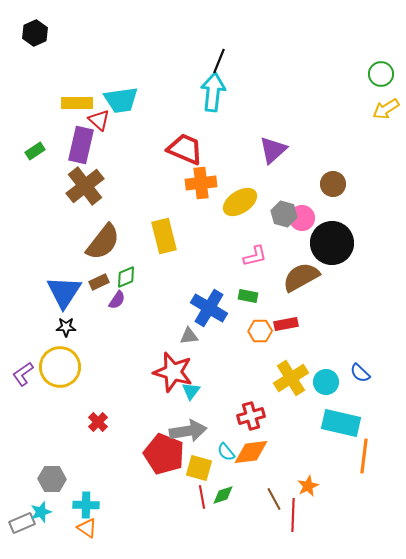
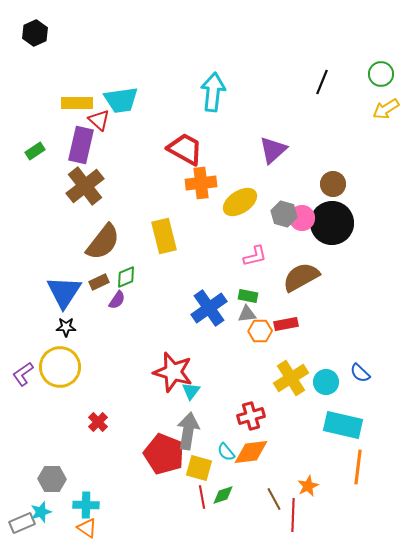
black line at (219, 61): moved 103 px right, 21 px down
red trapezoid at (185, 149): rotated 6 degrees clockwise
black circle at (332, 243): moved 20 px up
blue cross at (209, 308): rotated 24 degrees clockwise
gray triangle at (189, 336): moved 58 px right, 22 px up
cyan rectangle at (341, 423): moved 2 px right, 2 px down
gray arrow at (188, 431): rotated 72 degrees counterclockwise
orange line at (364, 456): moved 6 px left, 11 px down
